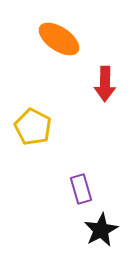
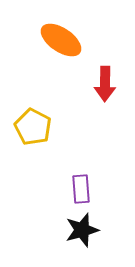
orange ellipse: moved 2 px right, 1 px down
purple rectangle: rotated 12 degrees clockwise
black star: moved 19 px left; rotated 12 degrees clockwise
